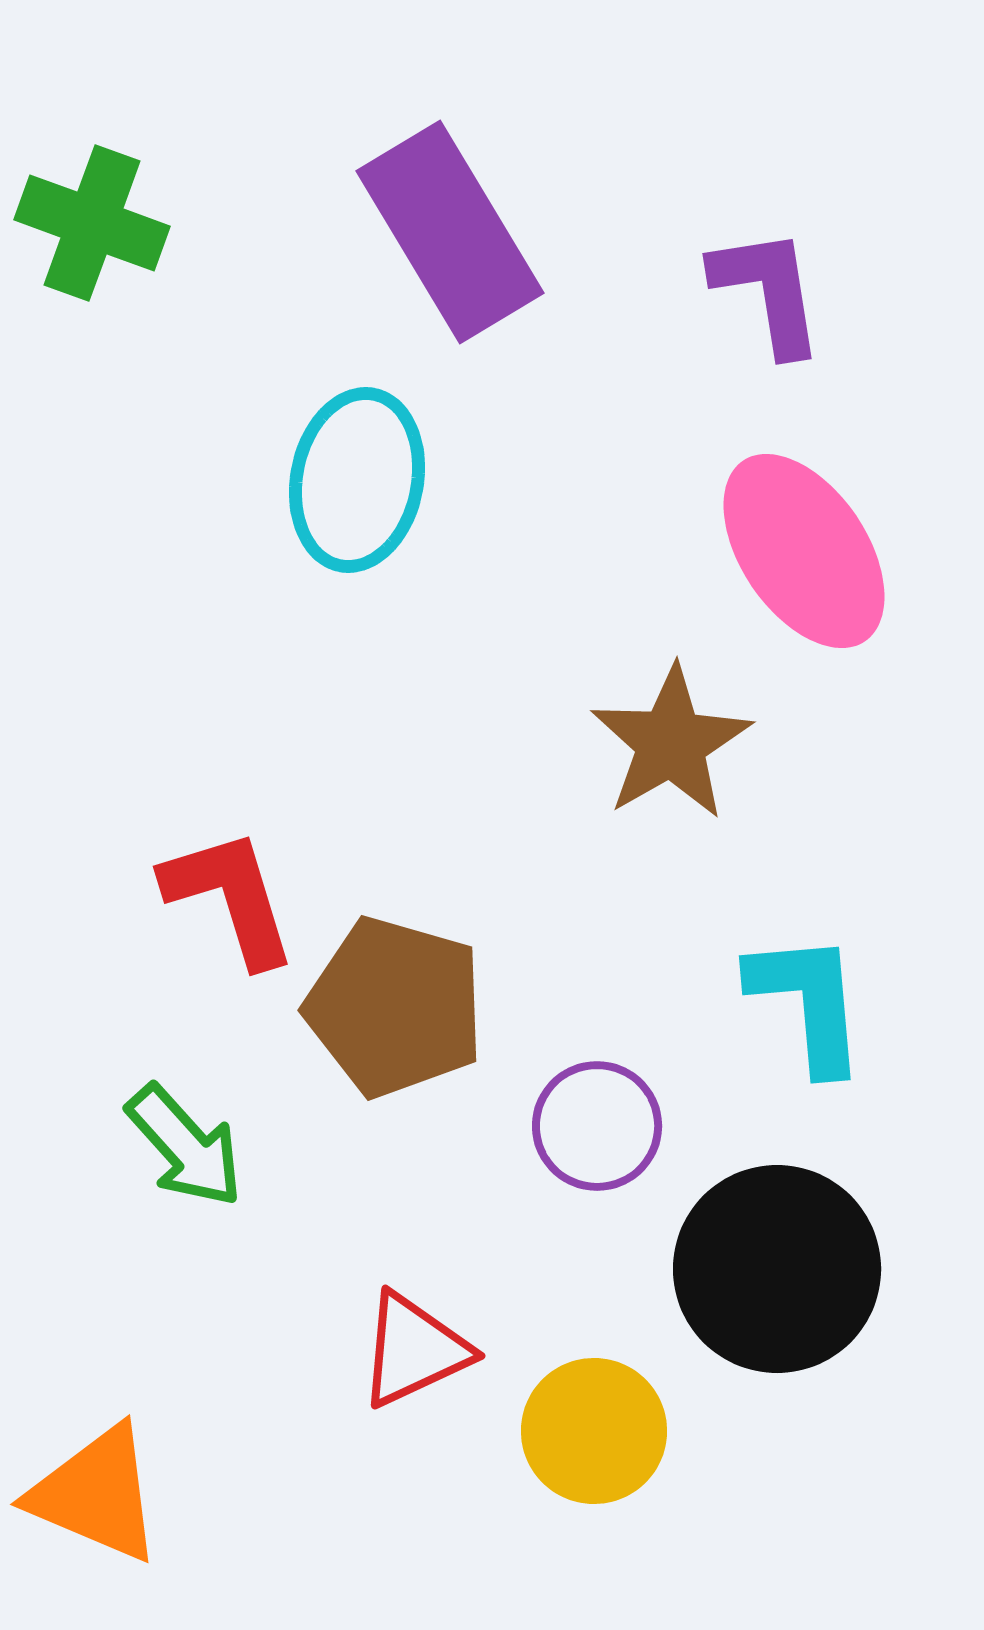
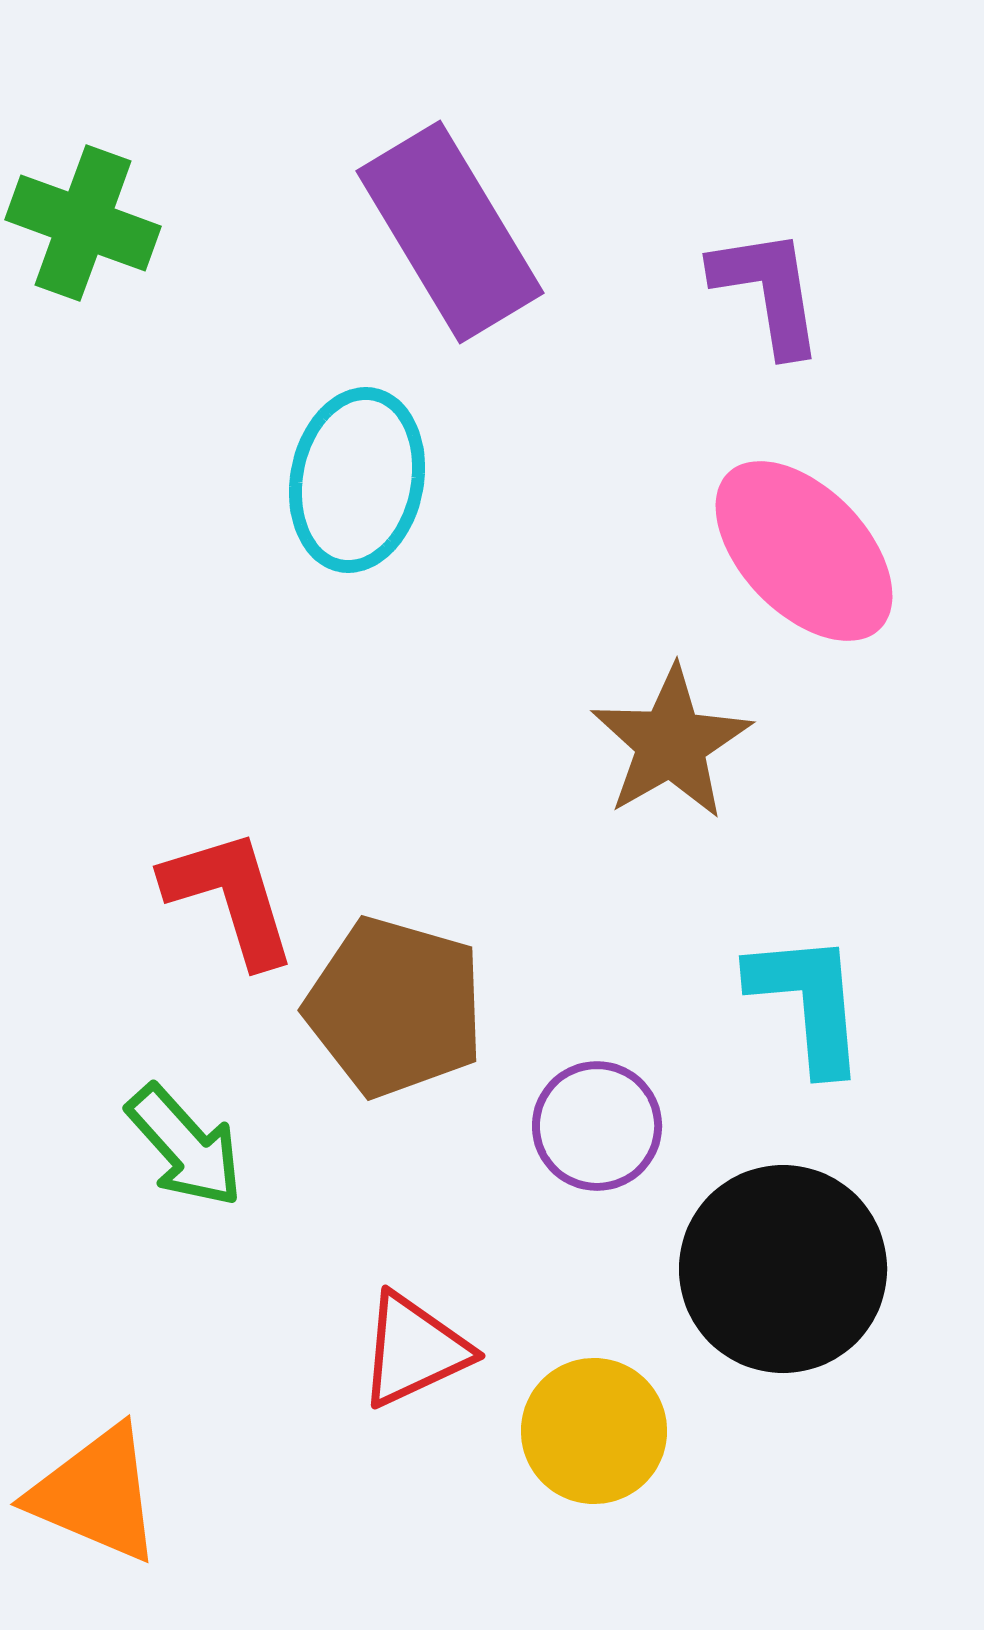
green cross: moved 9 px left
pink ellipse: rotated 10 degrees counterclockwise
black circle: moved 6 px right
